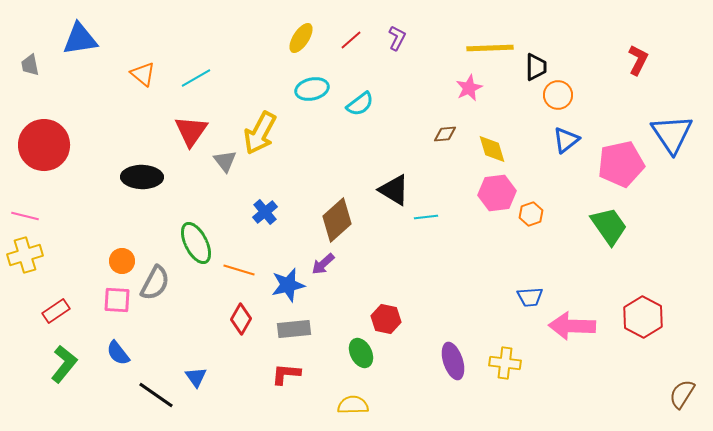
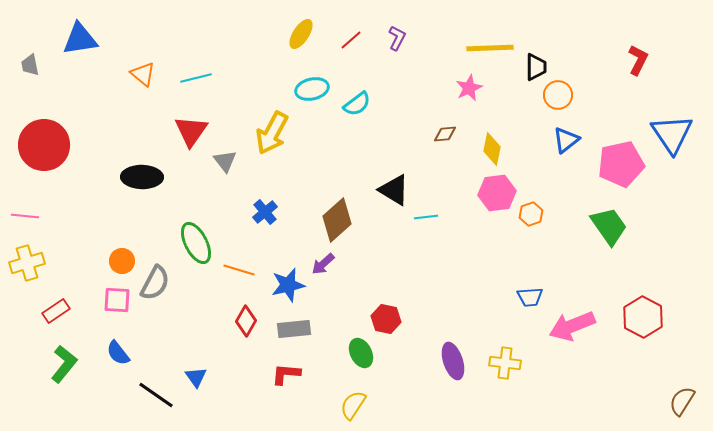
yellow ellipse at (301, 38): moved 4 px up
cyan line at (196, 78): rotated 16 degrees clockwise
cyan semicircle at (360, 104): moved 3 px left
yellow arrow at (260, 133): moved 12 px right
yellow diamond at (492, 149): rotated 28 degrees clockwise
pink line at (25, 216): rotated 8 degrees counterclockwise
yellow cross at (25, 255): moved 2 px right, 8 px down
red diamond at (241, 319): moved 5 px right, 2 px down
pink arrow at (572, 326): rotated 24 degrees counterclockwise
brown semicircle at (682, 394): moved 7 px down
yellow semicircle at (353, 405): rotated 56 degrees counterclockwise
